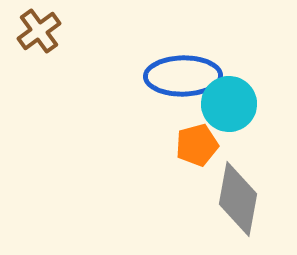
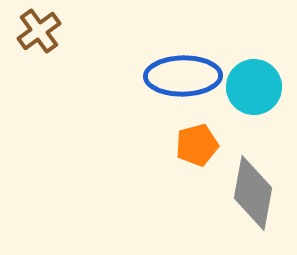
cyan circle: moved 25 px right, 17 px up
gray diamond: moved 15 px right, 6 px up
